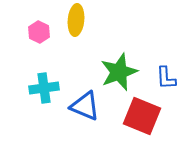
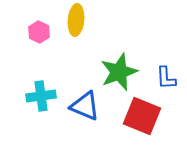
cyan cross: moved 3 px left, 8 px down
